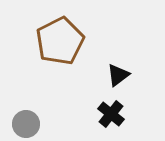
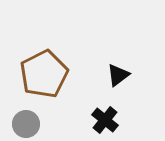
brown pentagon: moved 16 px left, 33 px down
black cross: moved 6 px left, 6 px down
